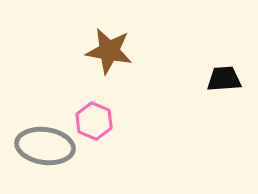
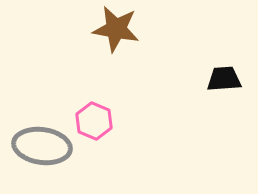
brown star: moved 7 px right, 22 px up
gray ellipse: moved 3 px left
